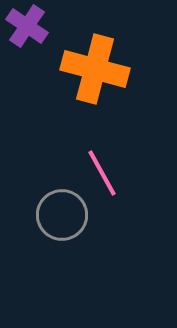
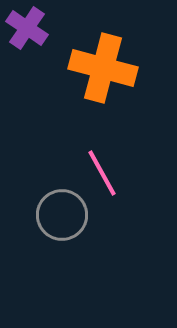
purple cross: moved 2 px down
orange cross: moved 8 px right, 1 px up
